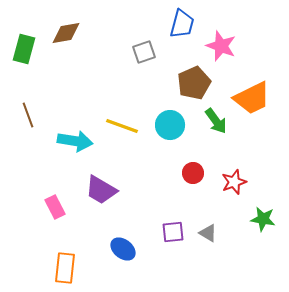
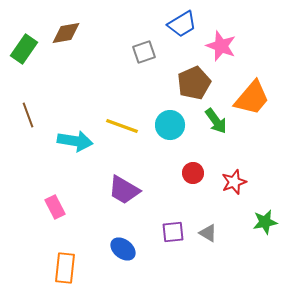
blue trapezoid: rotated 44 degrees clockwise
green rectangle: rotated 20 degrees clockwise
orange trapezoid: rotated 24 degrees counterclockwise
purple trapezoid: moved 23 px right
green star: moved 2 px right, 3 px down; rotated 20 degrees counterclockwise
